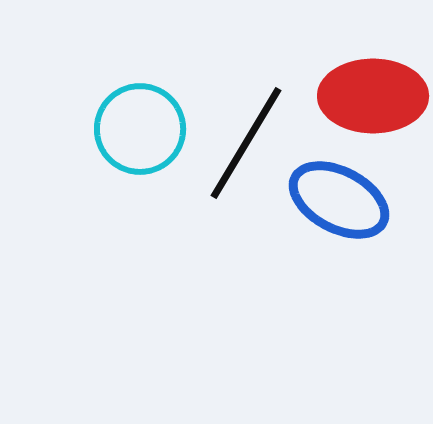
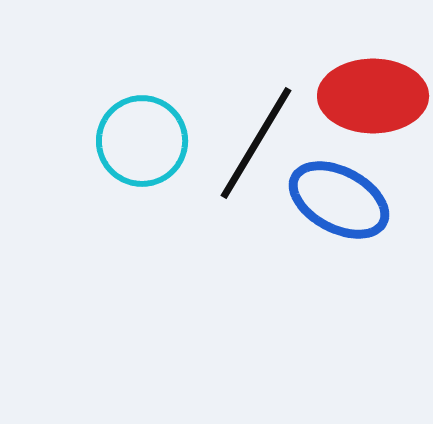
cyan circle: moved 2 px right, 12 px down
black line: moved 10 px right
